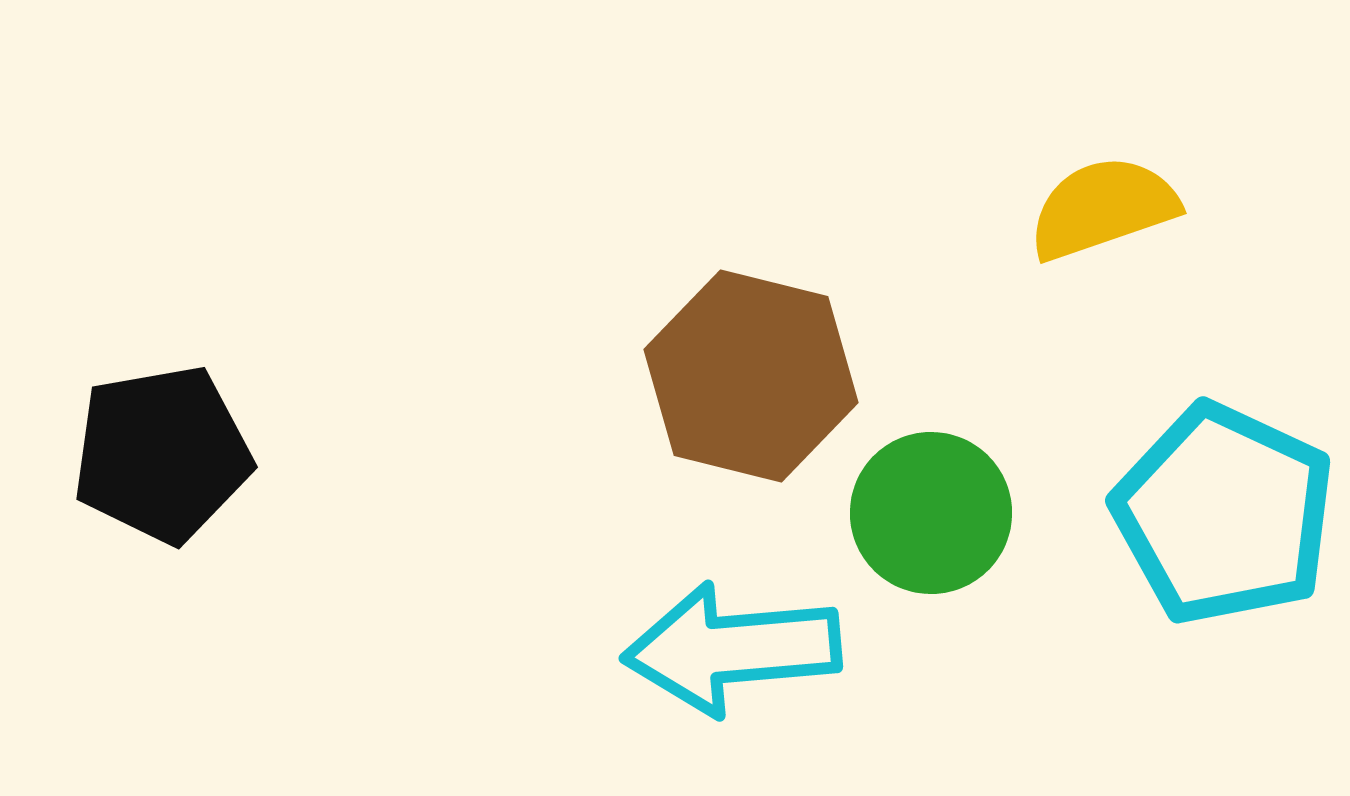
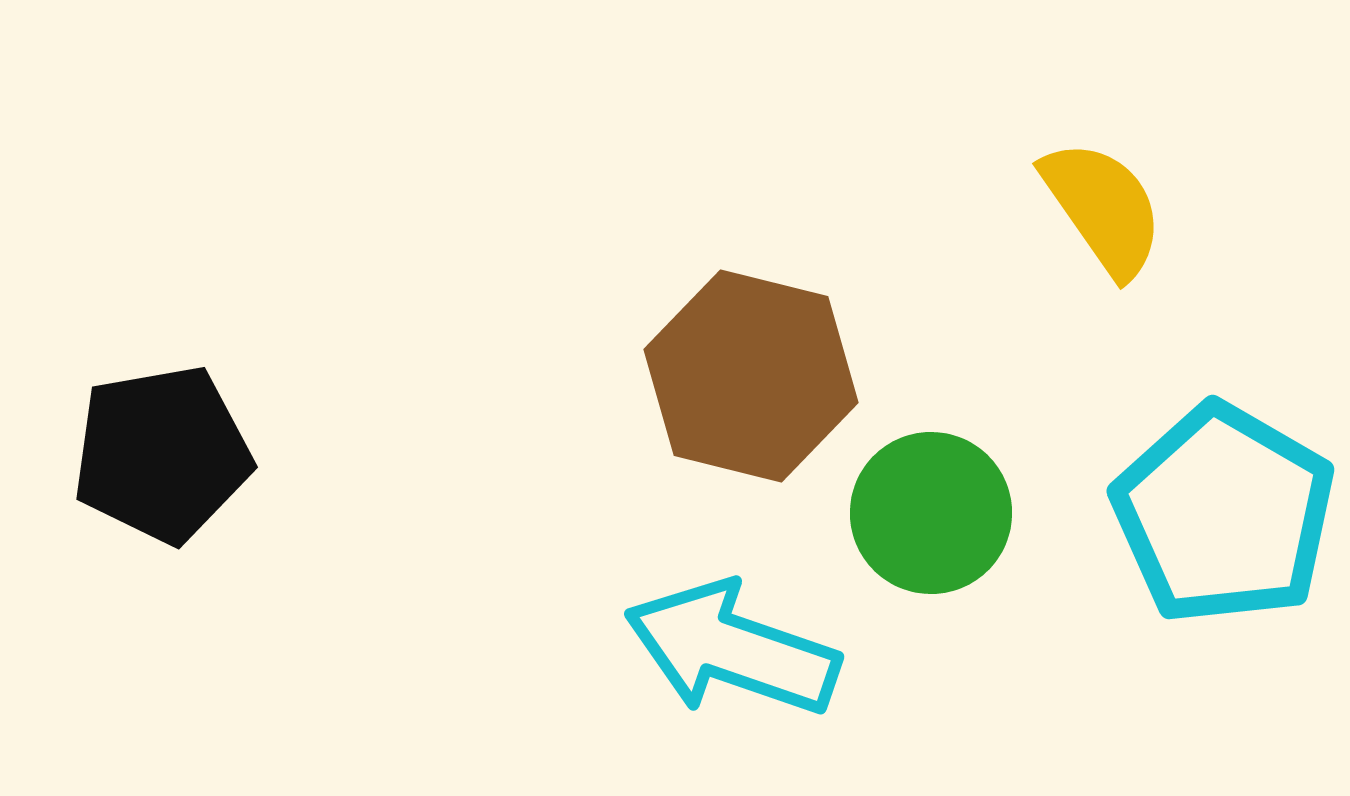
yellow semicircle: rotated 74 degrees clockwise
cyan pentagon: rotated 5 degrees clockwise
cyan arrow: rotated 24 degrees clockwise
